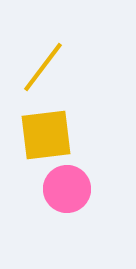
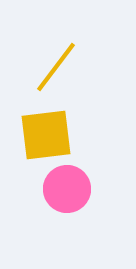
yellow line: moved 13 px right
